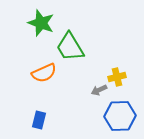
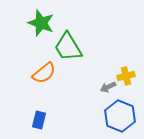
green trapezoid: moved 2 px left
orange semicircle: rotated 15 degrees counterclockwise
yellow cross: moved 9 px right, 1 px up
gray arrow: moved 9 px right, 3 px up
blue hexagon: rotated 24 degrees clockwise
